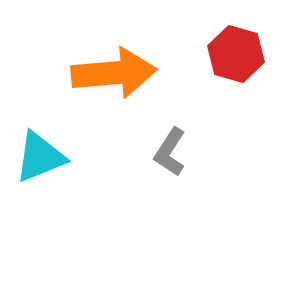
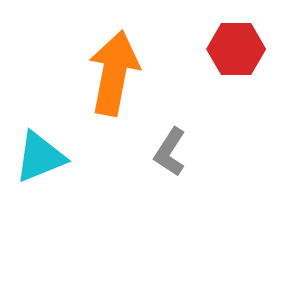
red hexagon: moved 5 px up; rotated 16 degrees counterclockwise
orange arrow: rotated 74 degrees counterclockwise
